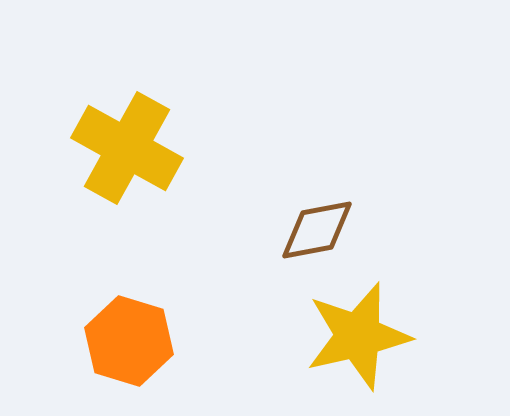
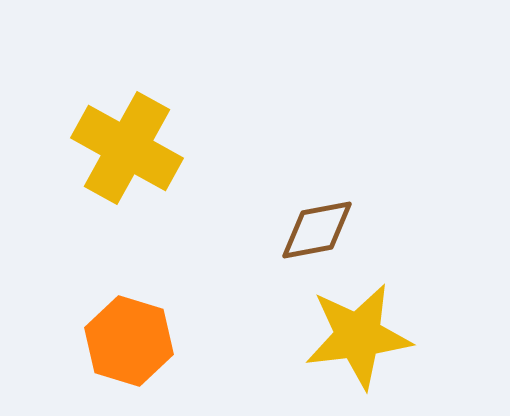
yellow star: rotated 6 degrees clockwise
